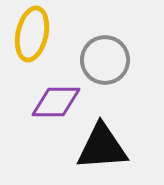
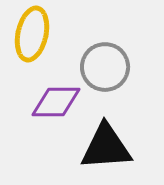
gray circle: moved 7 px down
black triangle: moved 4 px right
